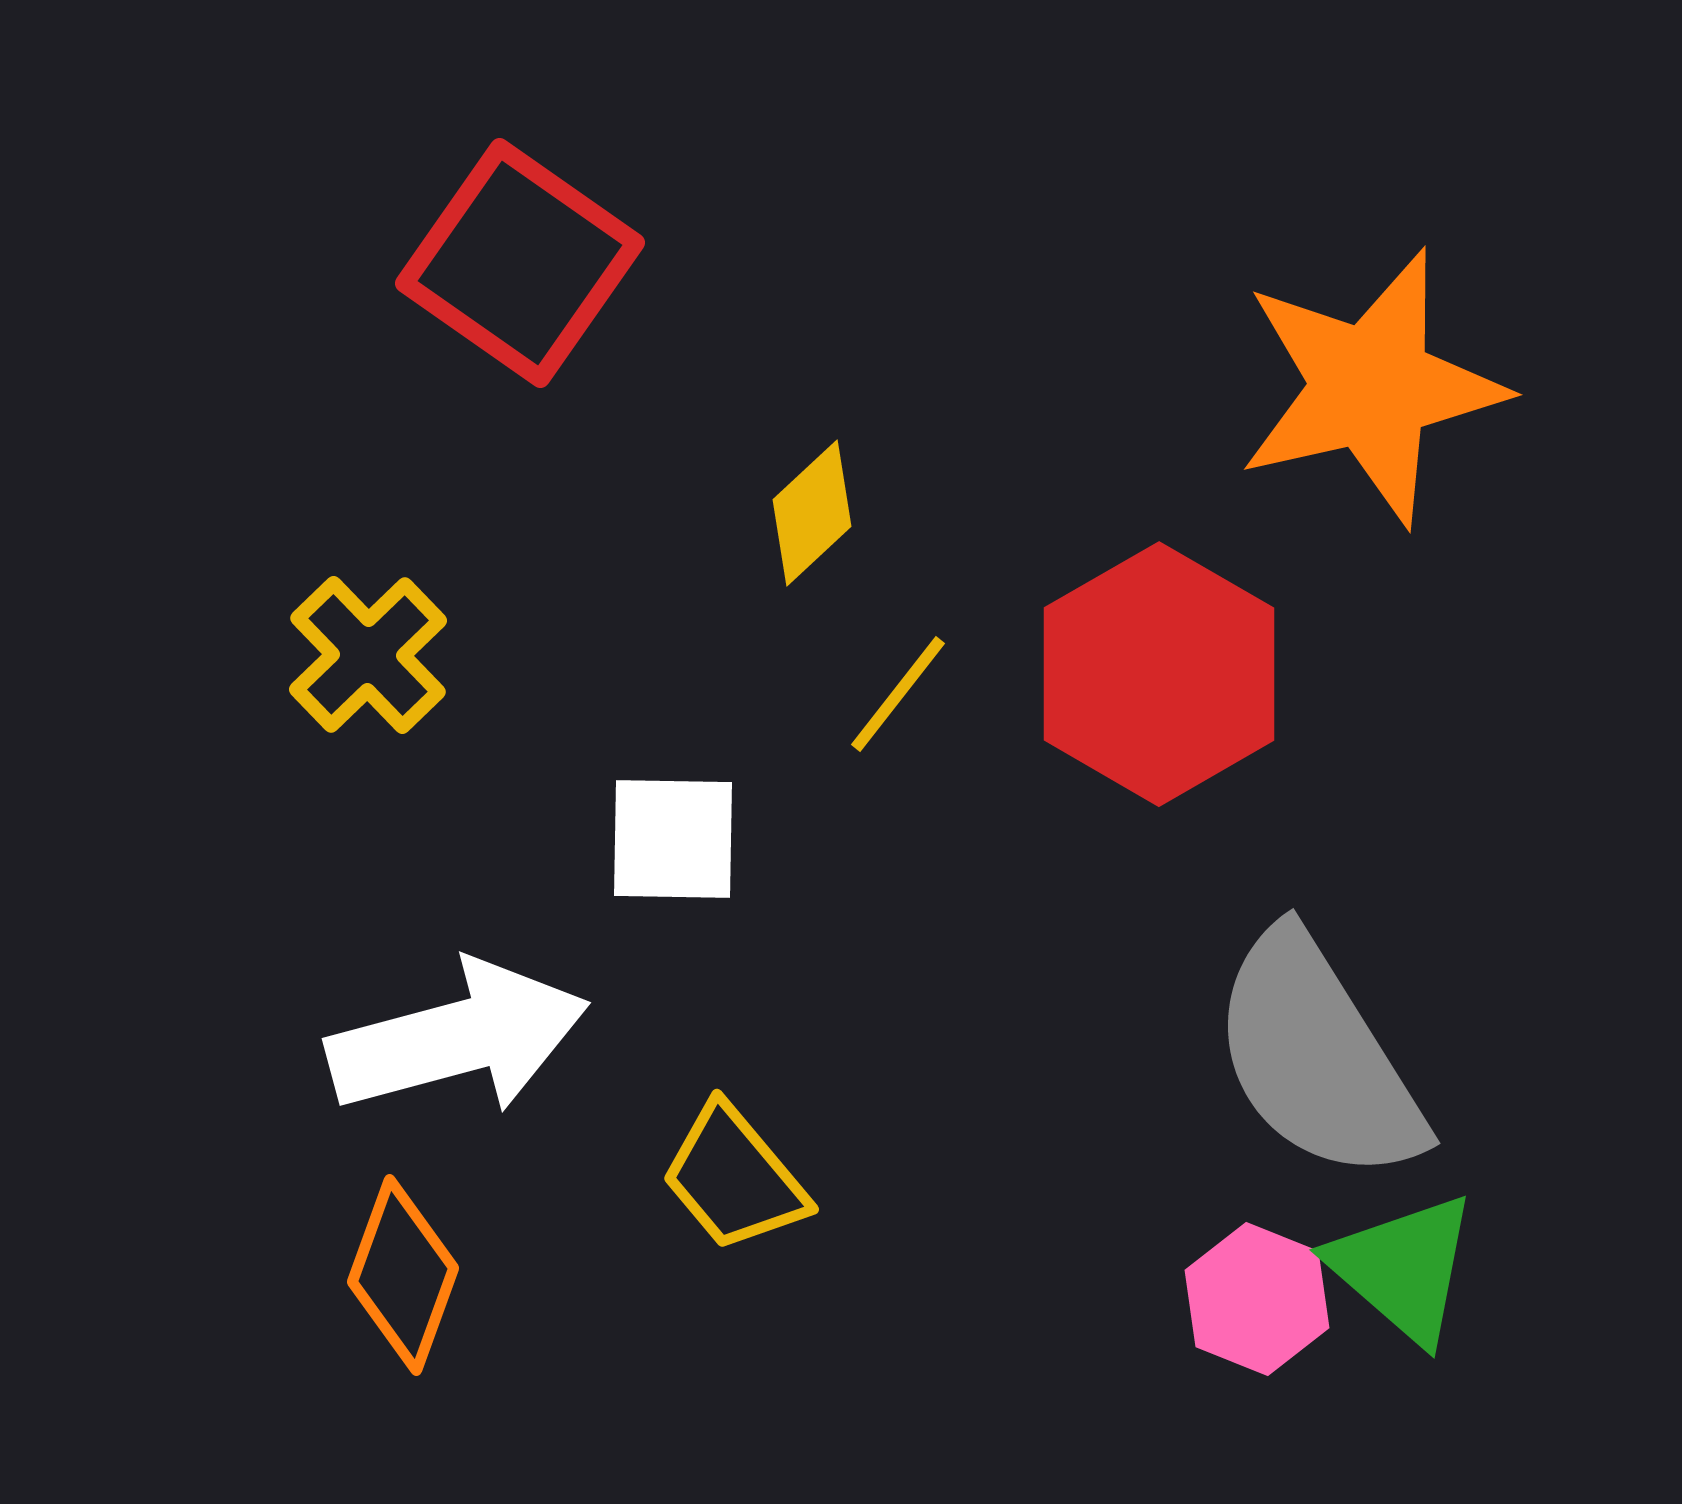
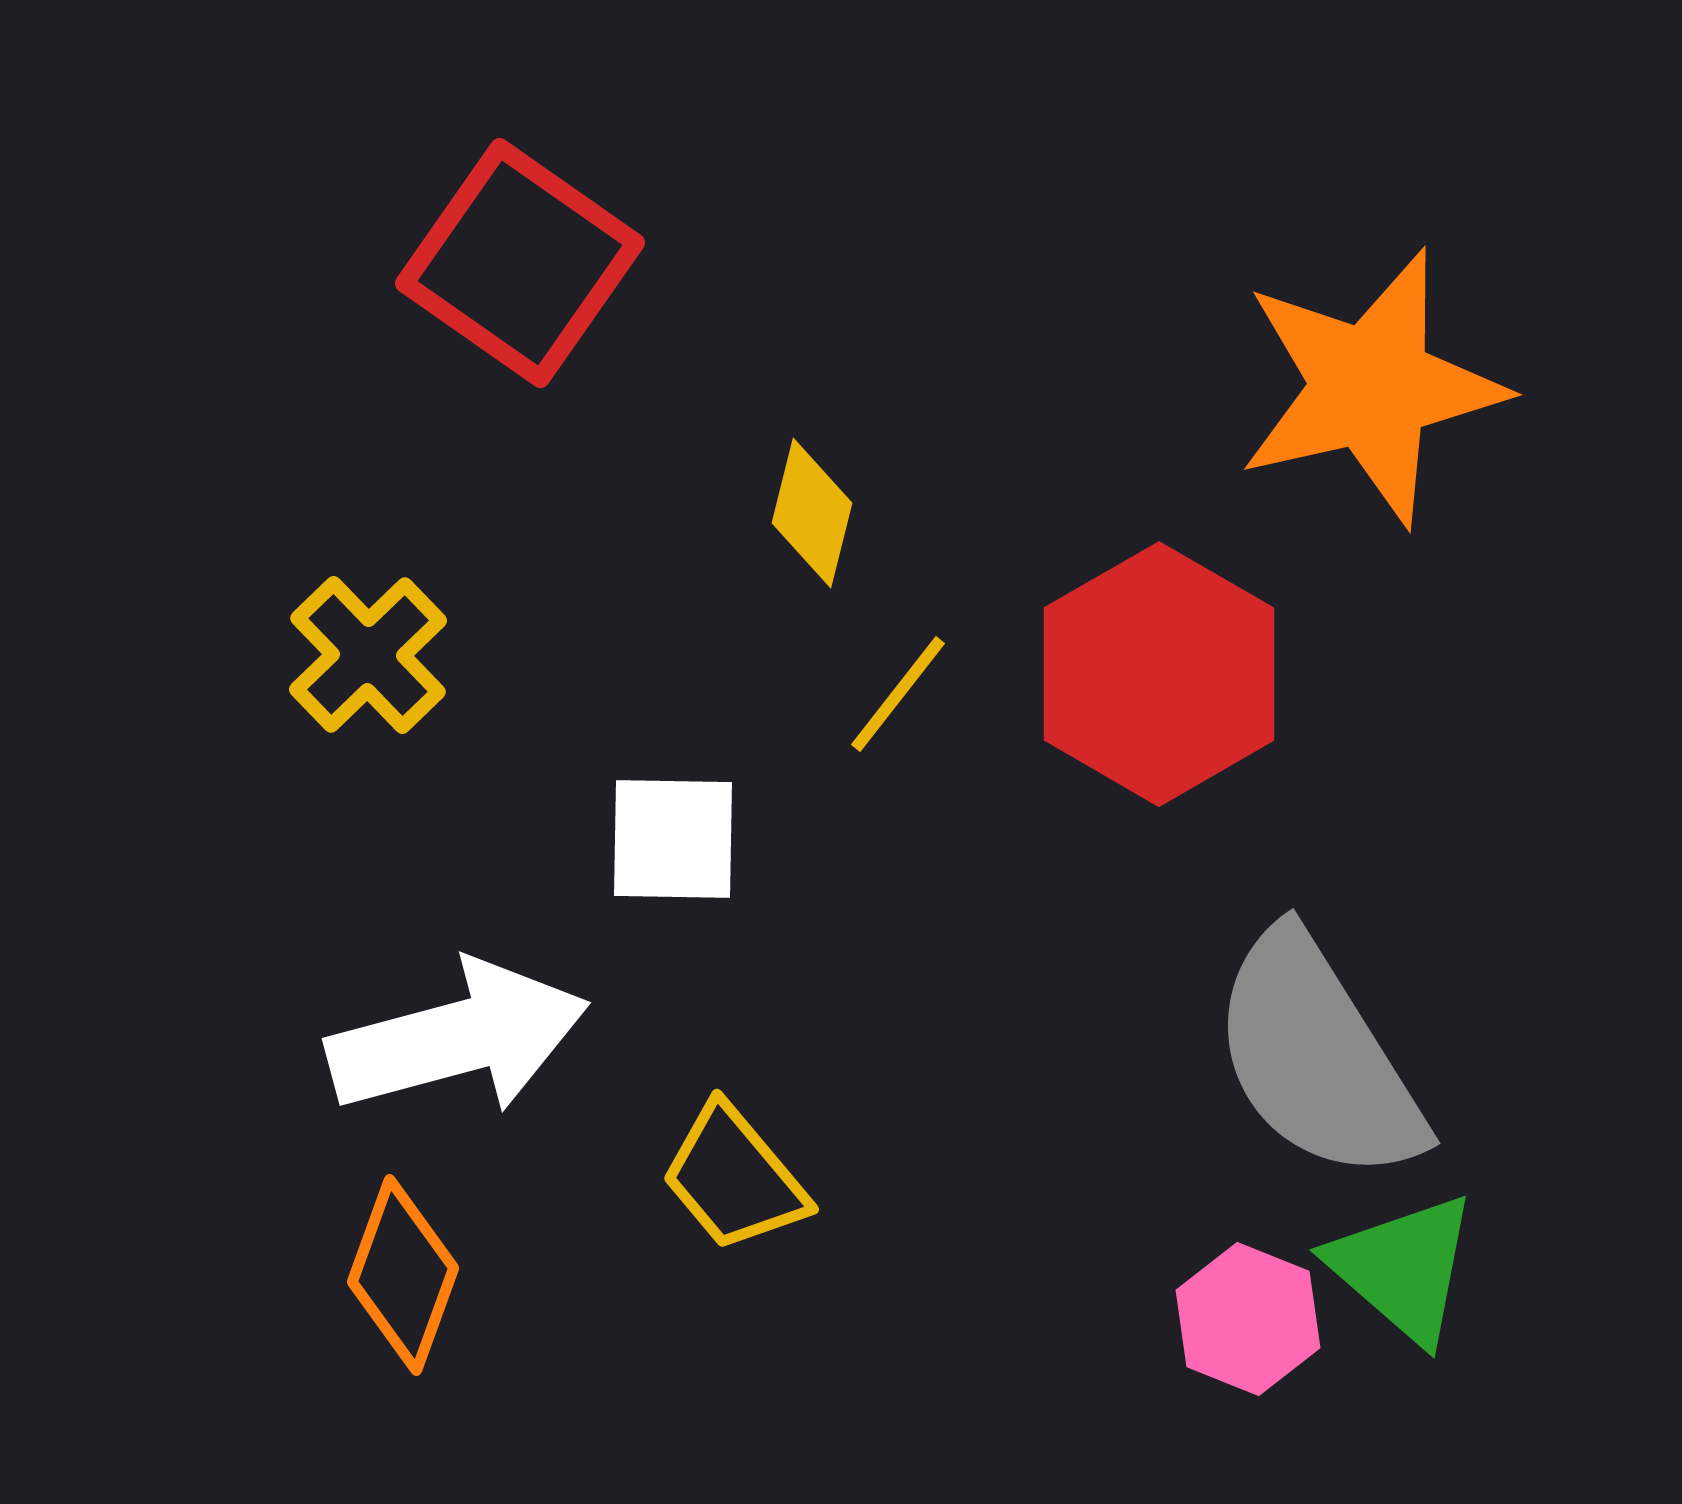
yellow diamond: rotated 33 degrees counterclockwise
pink hexagon: moved 9 px left, 20 px down
